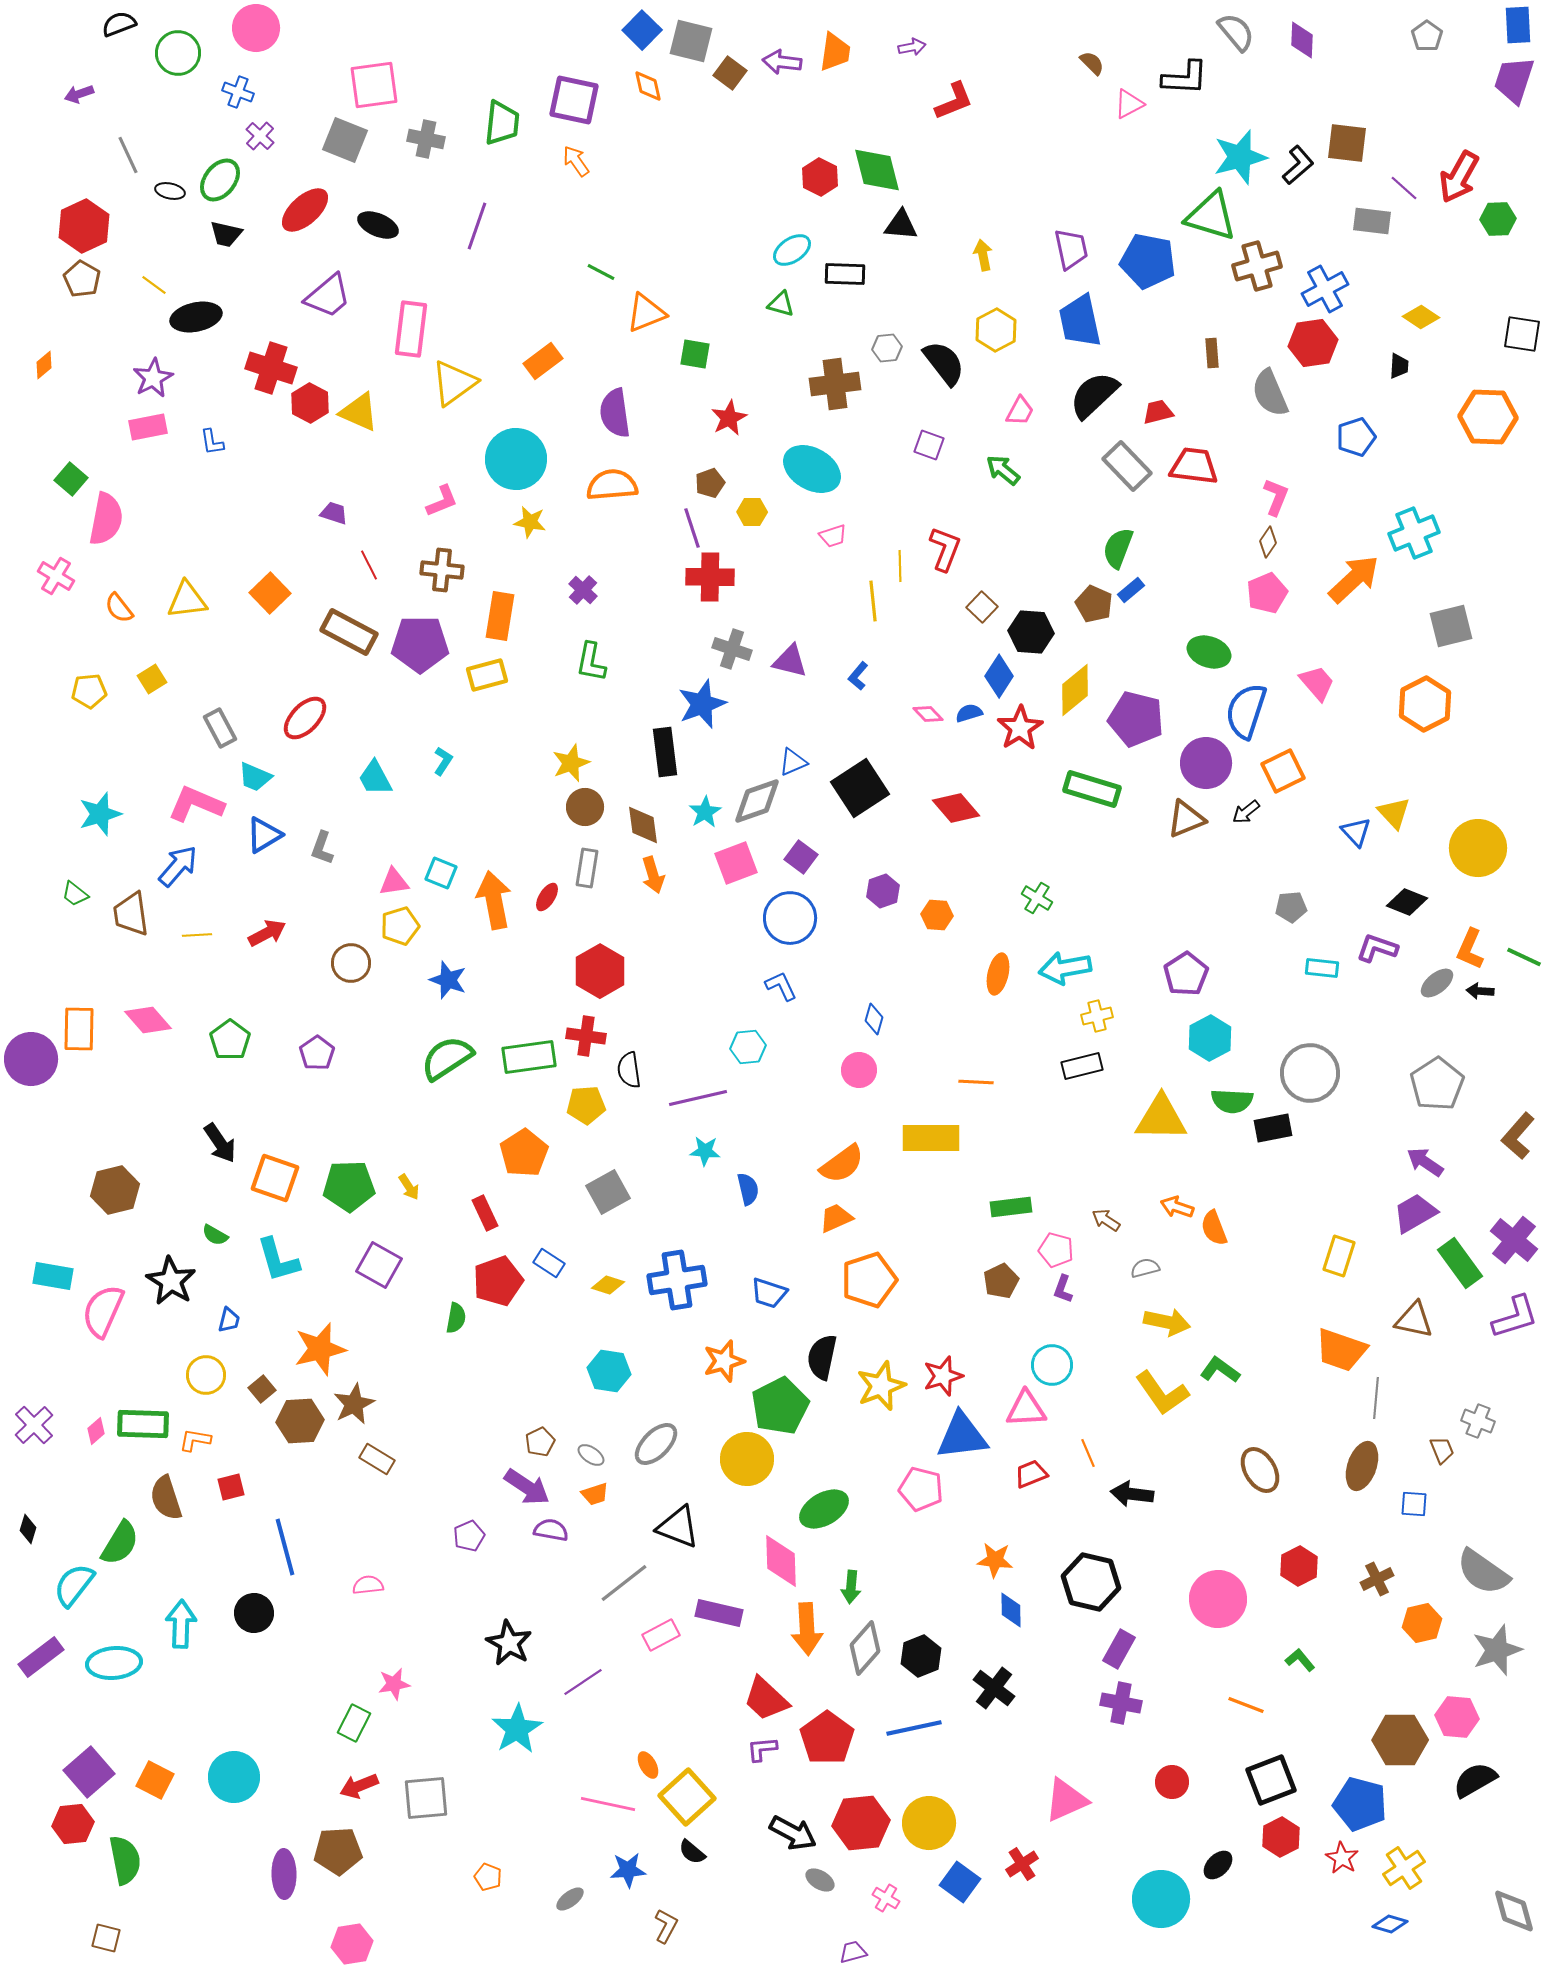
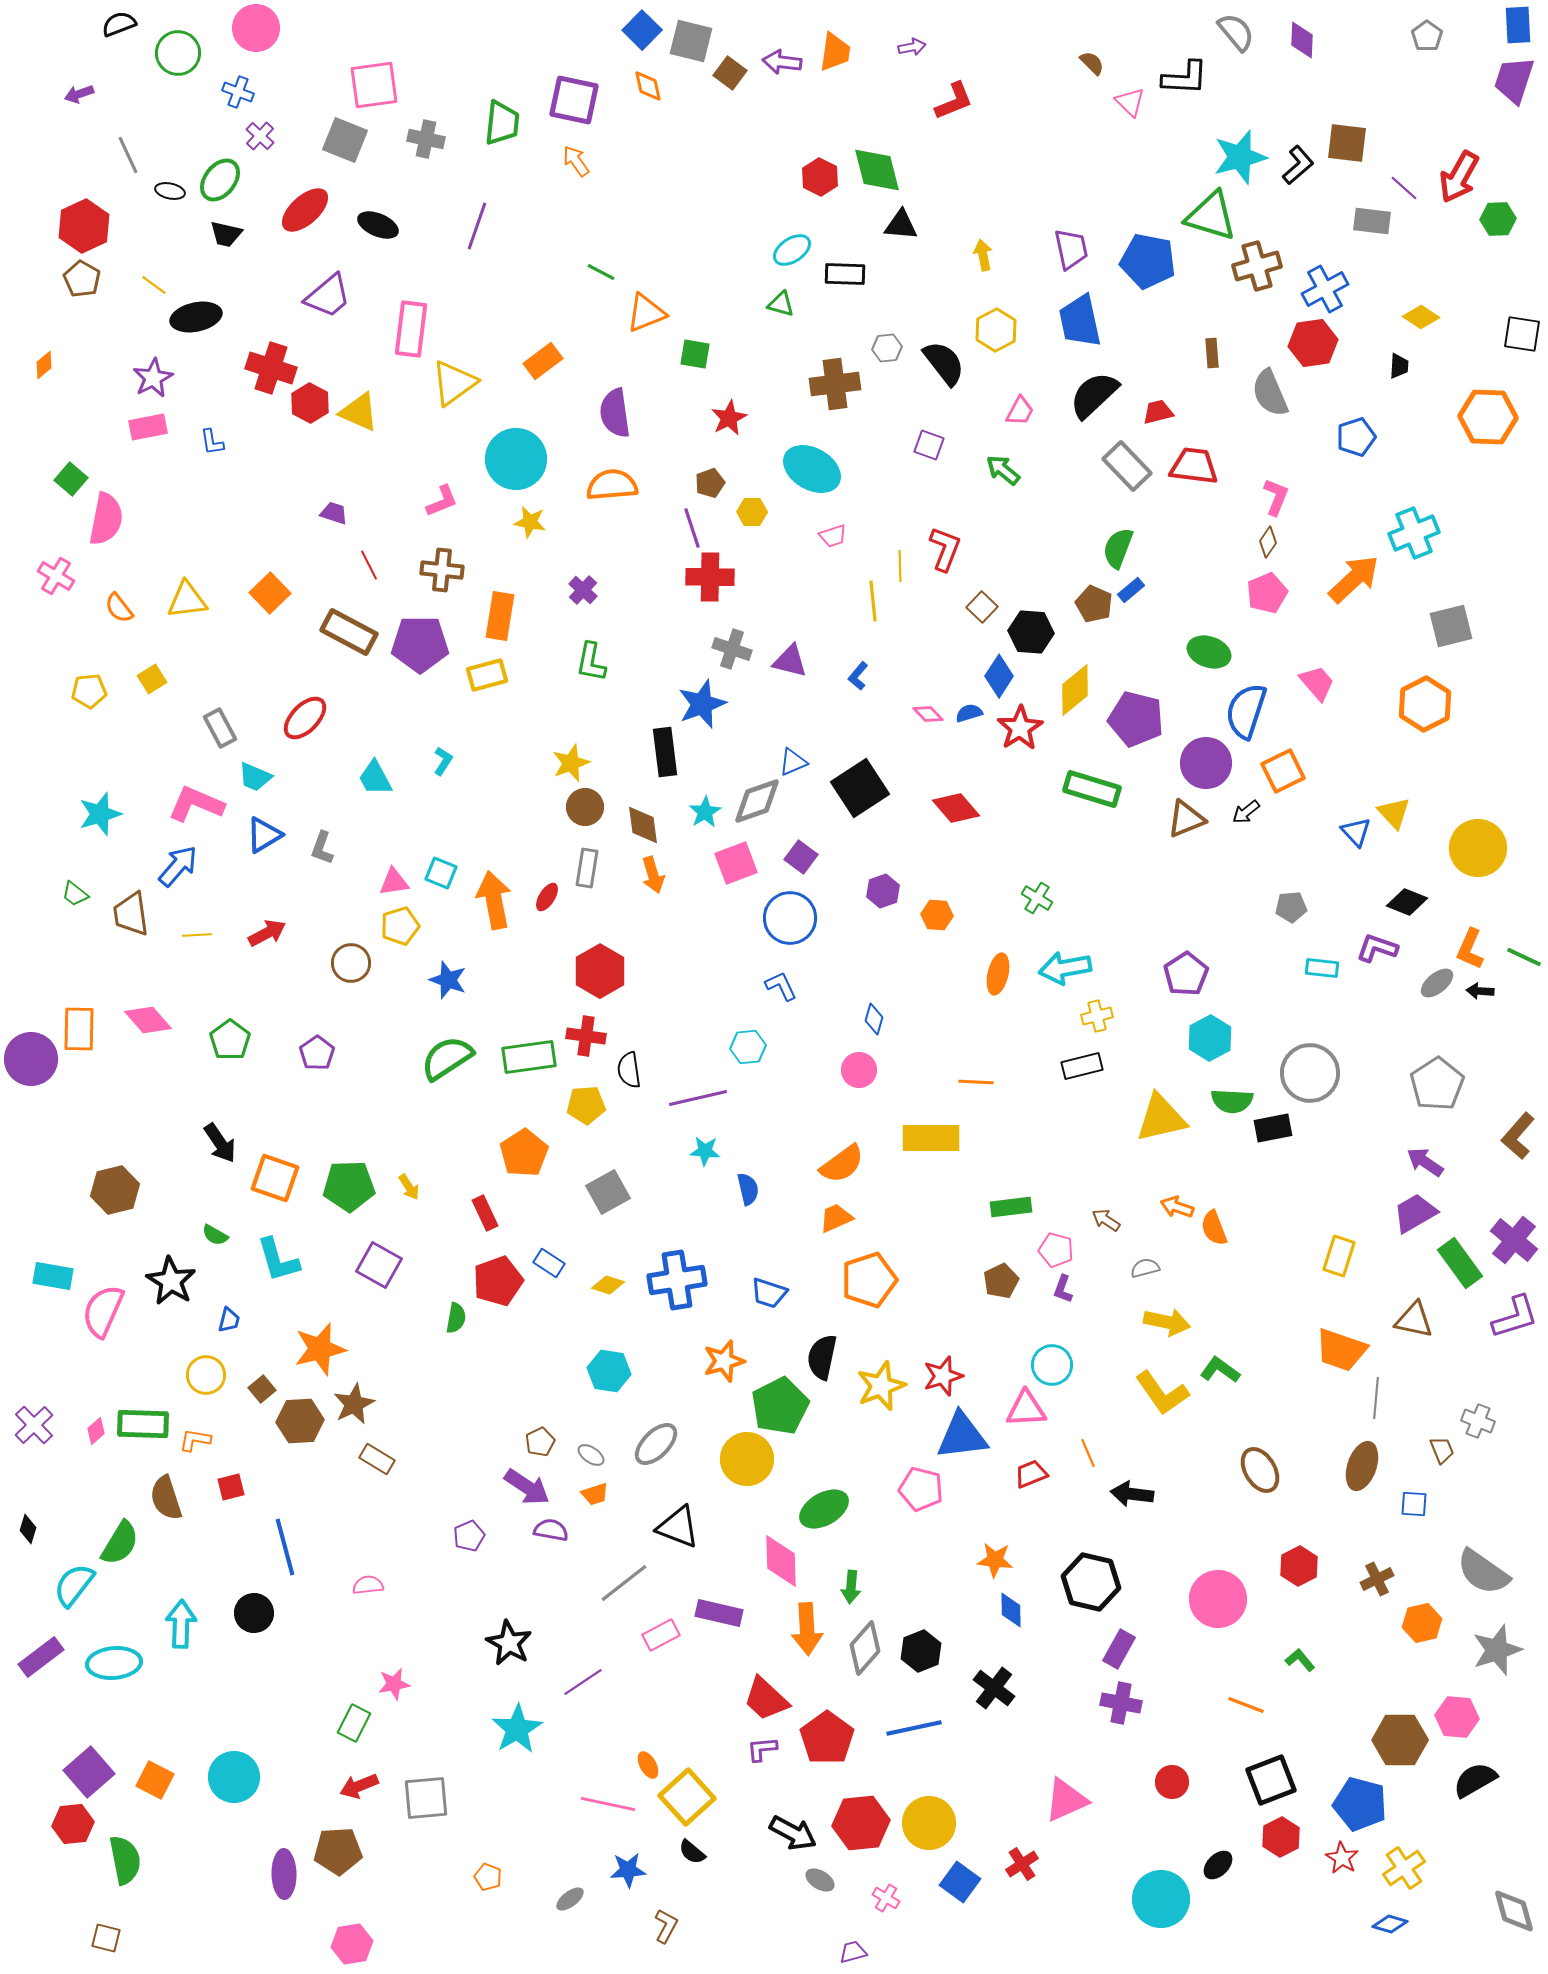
pink triangle at (1129, 104): moved 1 px right, 2 px up; rotated 48 degrees counterclockwise
yellow triangle at (1161, 1118): rotated 14 degrees counterclockwise
black hexagon at (921, 1656): moved 5 px up
